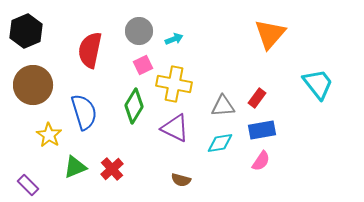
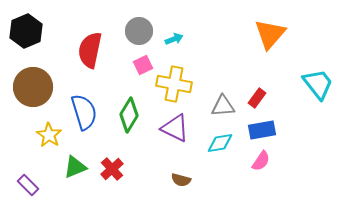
brown circle: moved 2 px down
green diamond: moved 5 px left, 9 px down
